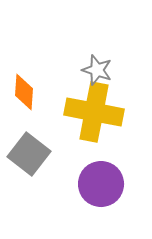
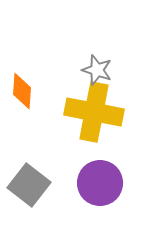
orange diamond: moved 2 px left, 1 px up
gray square: moved 31 px down
purple circle: moved 1 px left, 1 px up
